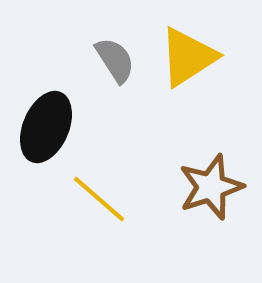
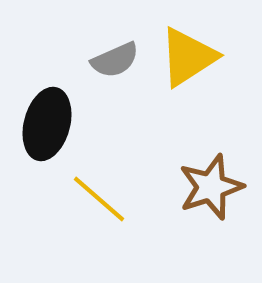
gray semicircle: rotated 99 degrees clockwise
black ellipse: moved 1 px right, 3 px up; rotated 8 degrees counterclockwise
